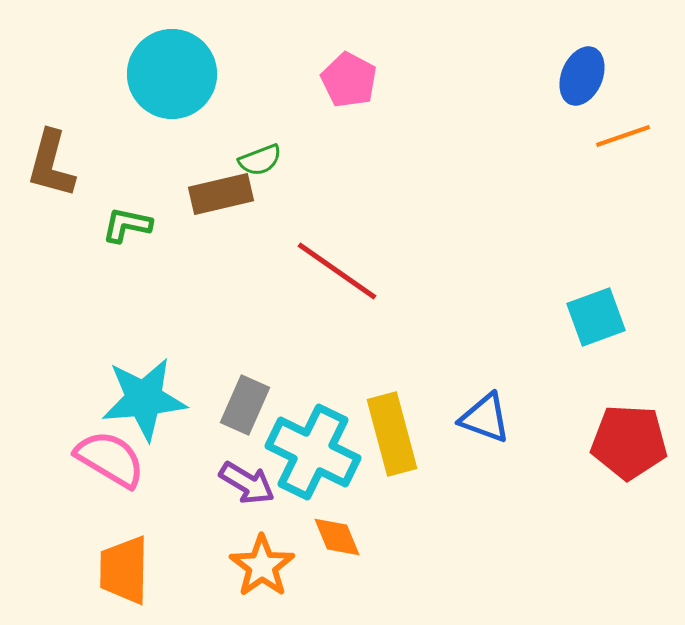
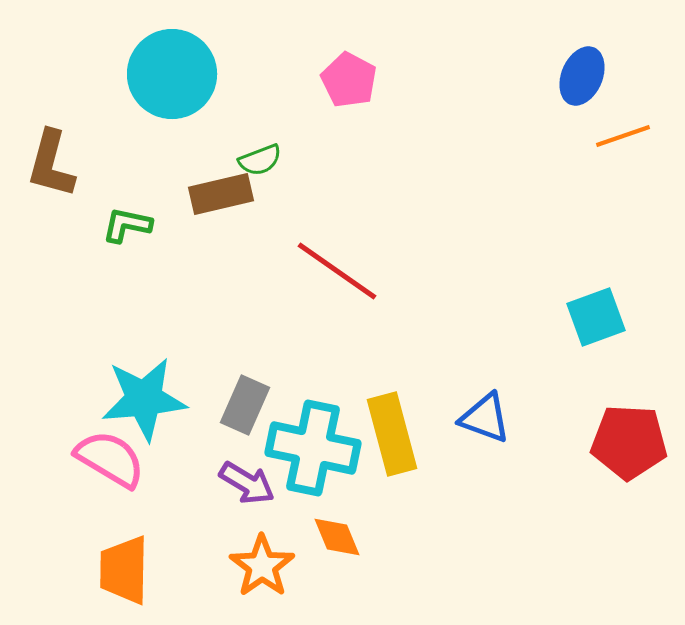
cyan cross: moved 4 px up; rotated 14 degrees counterclockwise
